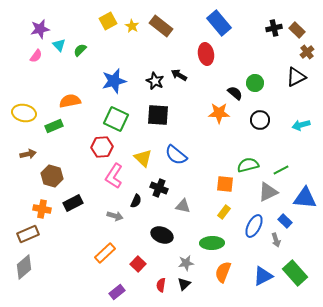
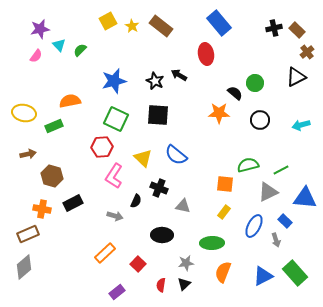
black ellipse at (162, 235): rotated 20 degrees counterclockwise
